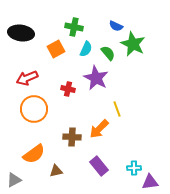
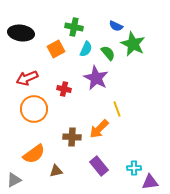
red cross: moved 4 px left
